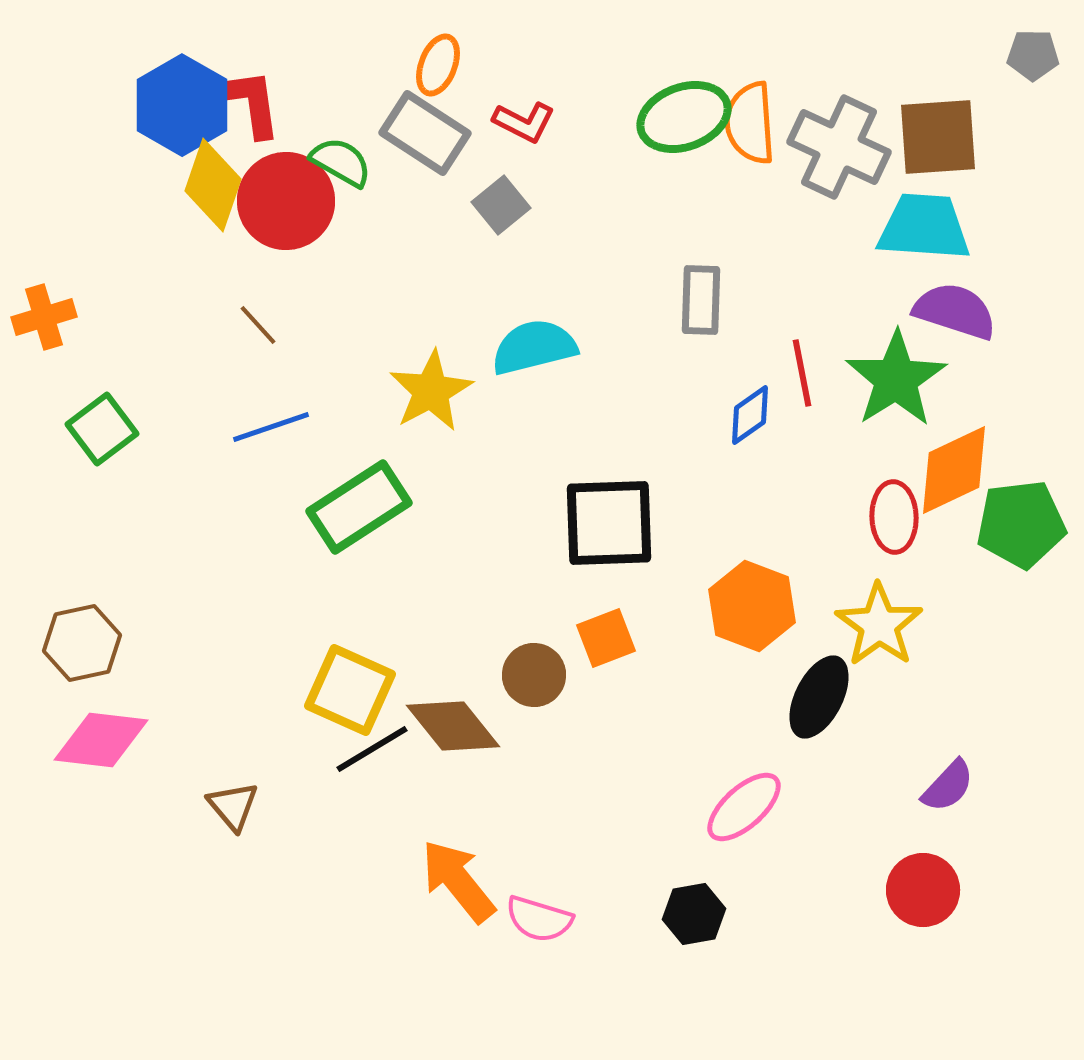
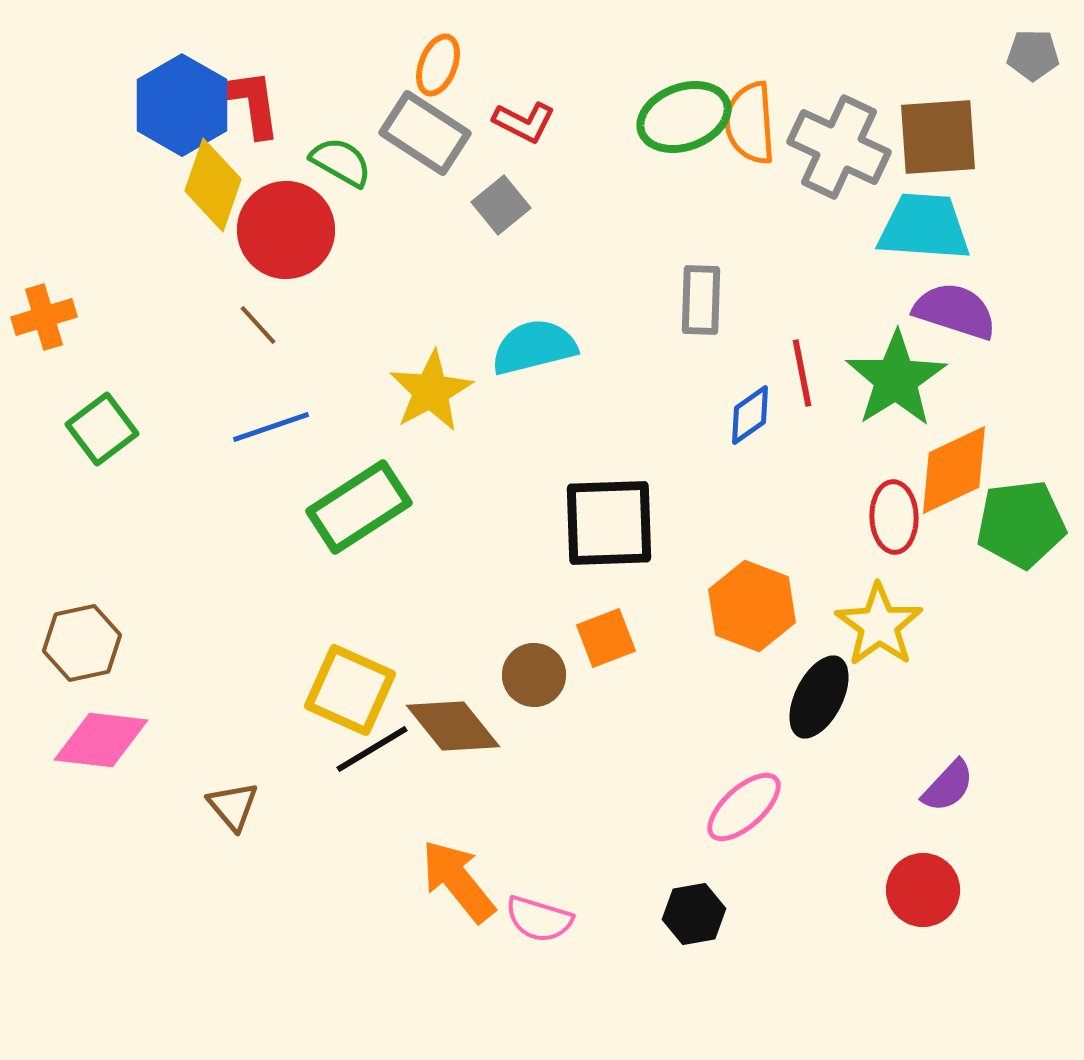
red circle at (286, 201): moved 29 px down
